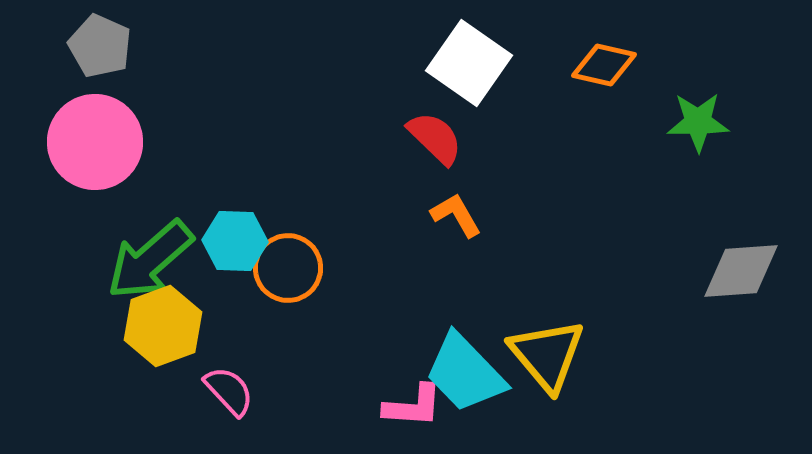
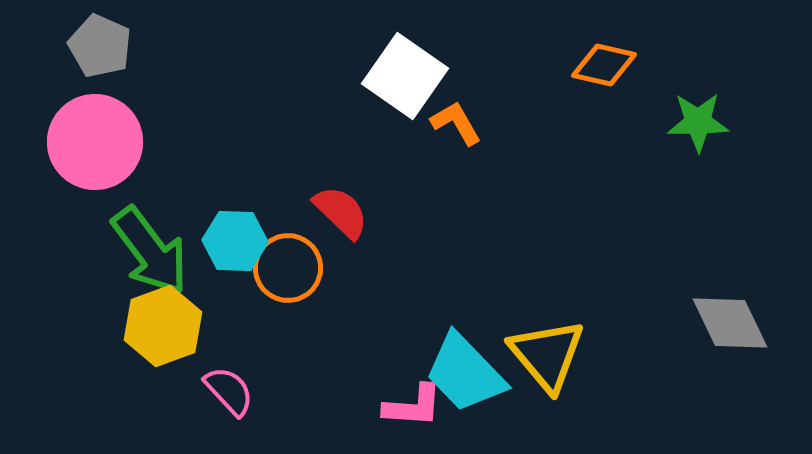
white square: moved 64 px left, 13 px down
red semicircle: moved 94 px left, 74 px down
orange L-shape: moved 92 px up
green arrow: moved 9 px up; rotated 86 degrees counterclockwise
gray diamond: moved 11 px left, 52 px down; rotated 68 degrees clockwise
